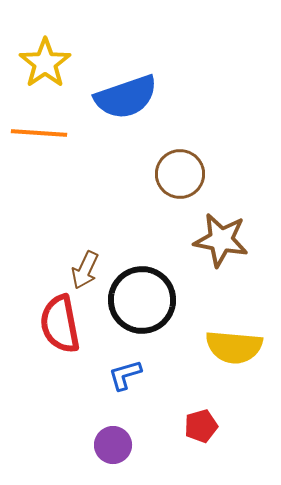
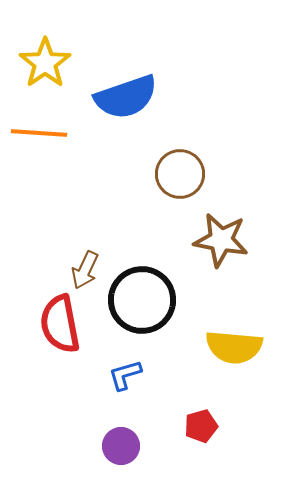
purple circle: moved 8 px right, 1 px down
